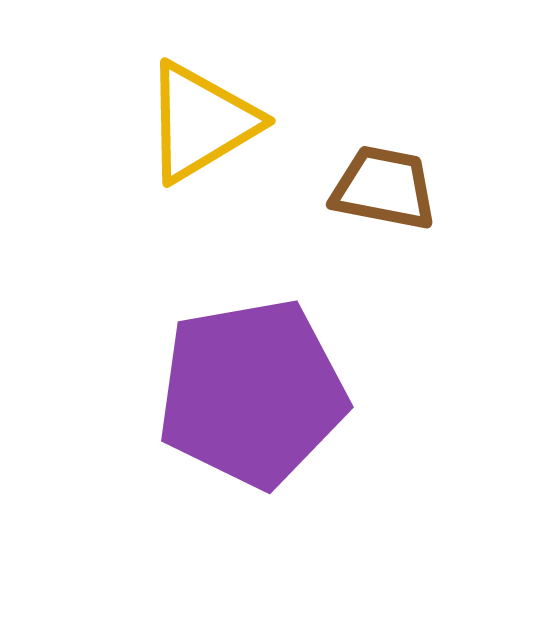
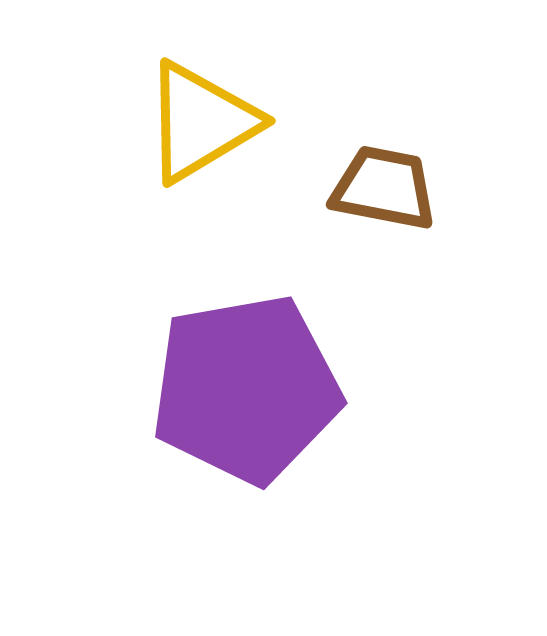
purple pentagon: moved 6 px left, 4 px up
